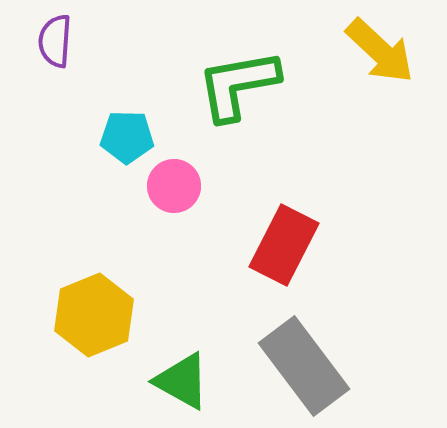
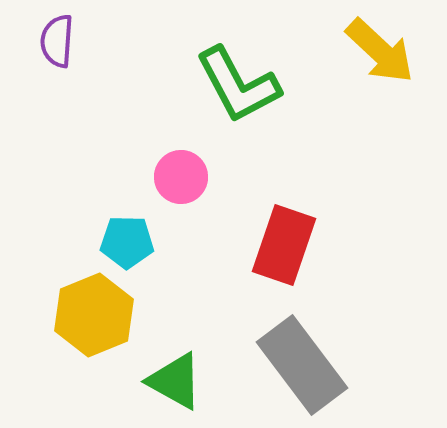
purple semicircle: moved 2 px right
green L-shape: rotated 108 degrees counterclockwise
cyan pentagon: moved 105 px down
pink circle: moved 7 px right, 9 px up
red rectangle: rotated 8 degrees counterclockwise
gray rectangle: moved 2 px left, 1 px up
green triangle: moved 7 px left
